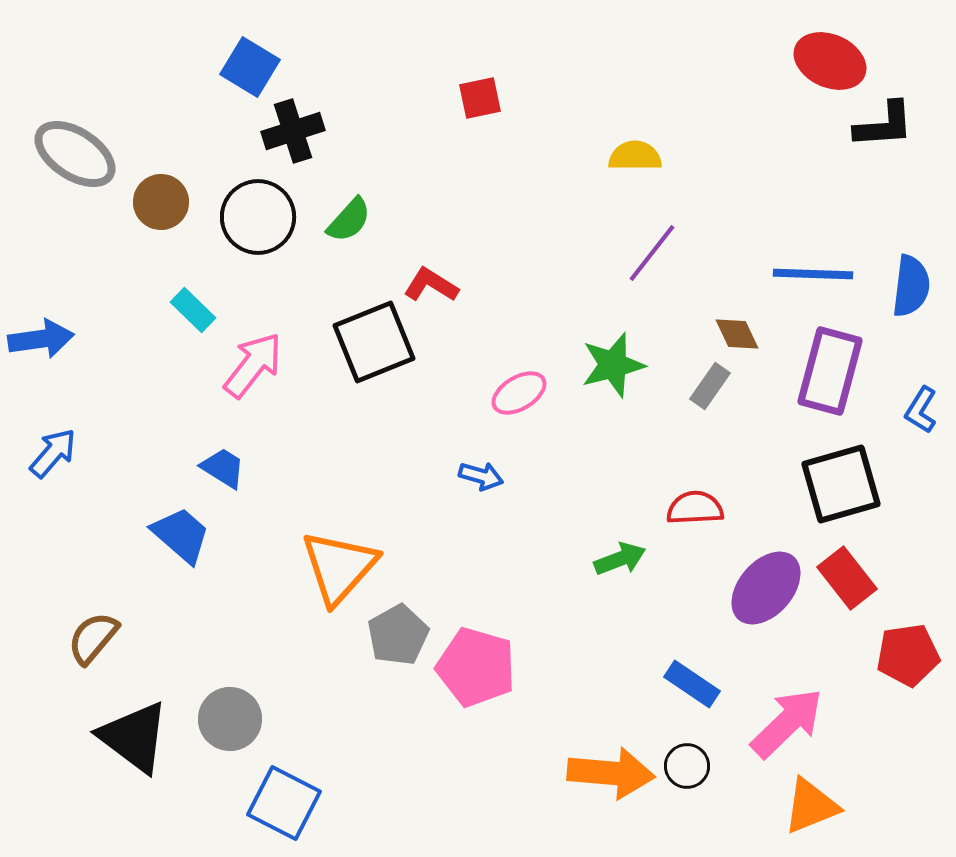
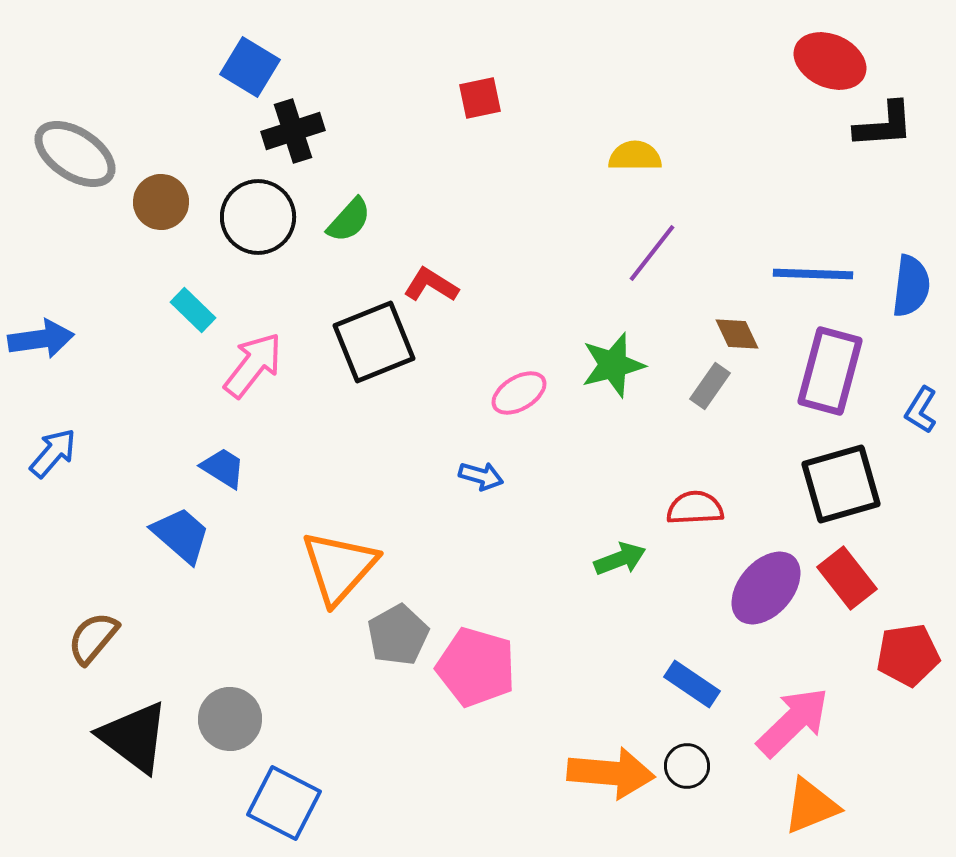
pink arrow at (787, 723): moved 6 px right, 1 px up
